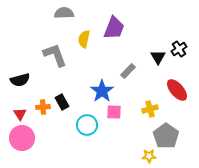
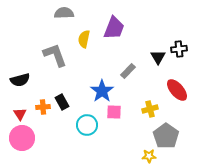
black cross: rotated 28 degrees clockwise
